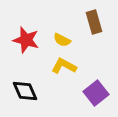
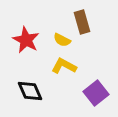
brown rectangle: moved 12 px left
red star: rotated 12 degrees clockwise
black diamond: moved 5 px right
